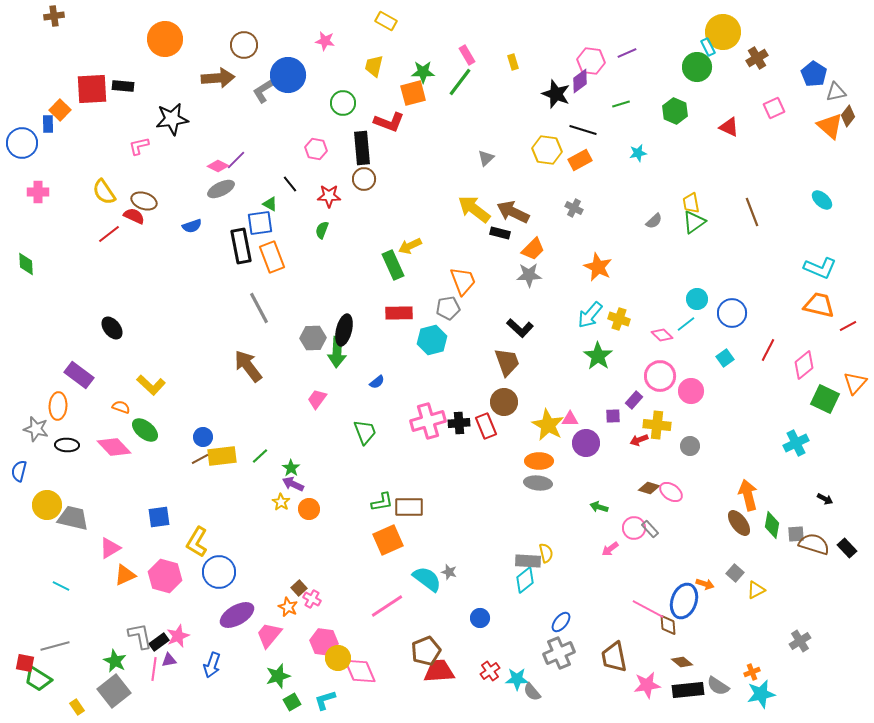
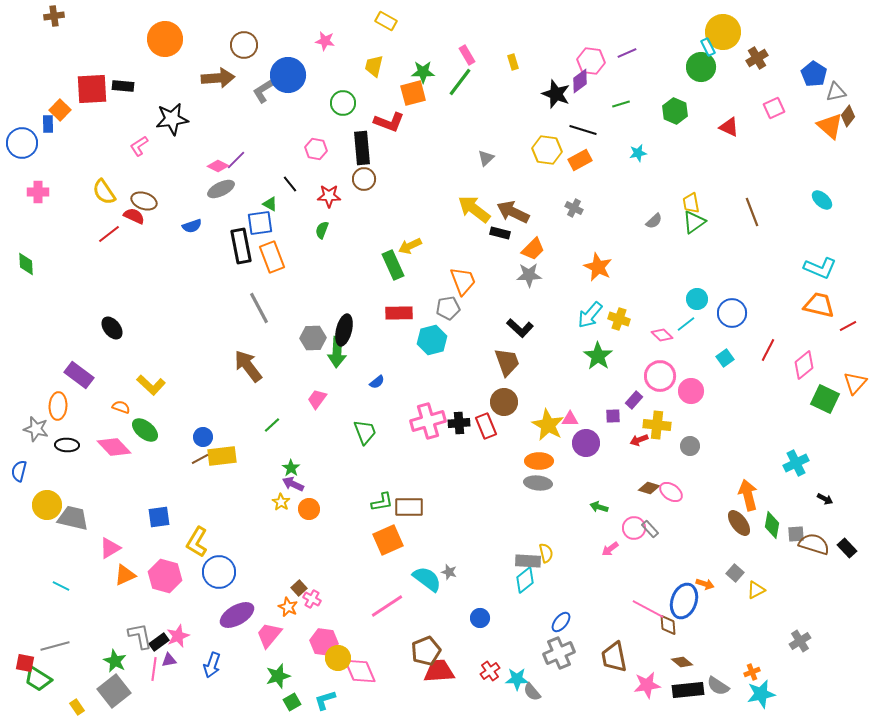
green circle at (697, 67): moved 4 px right
pink L-shape at (139, 146): rotated 20 degrees counterclockwise
cyan cross at (796, 443): moved 20 px down
green line at (260, 456): moved 12 px right, 31 px up
